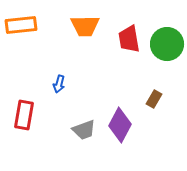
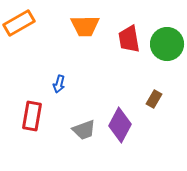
orange rectangle: moved 2 px left, 2 px up; rotated 24 degrees counterclockwise
red rectangle: moved 8 px right, 1 px down
